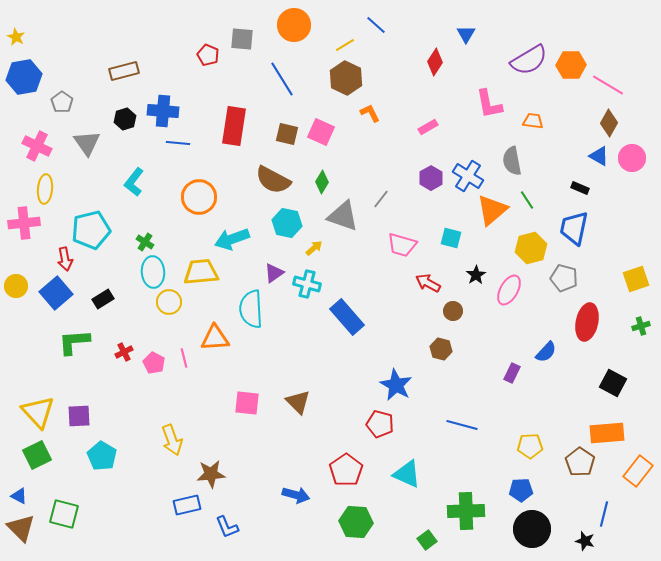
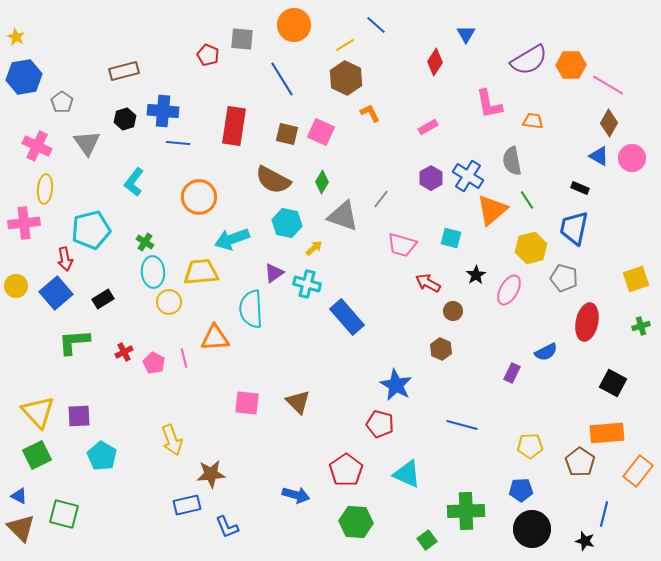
brown hexagon at (441, 349): rotated 10 degrees clockwise
blue semicircle at (546, 352): rotated 20 degrees clockwise
